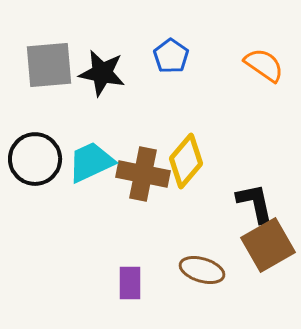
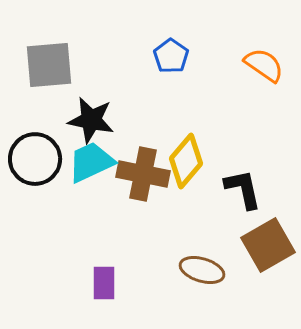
black star: moved 11 px left, 47 px down
black L-shape: moved 12 px left, 14 px up
purple rectangle: moved 26 px left
